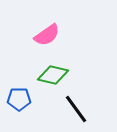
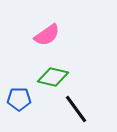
green diamond: moved 2 px down
